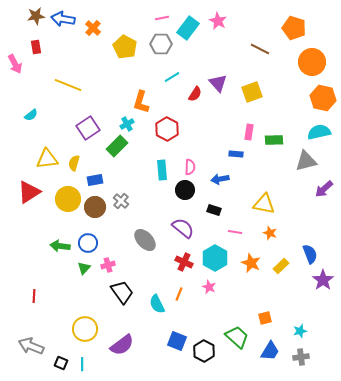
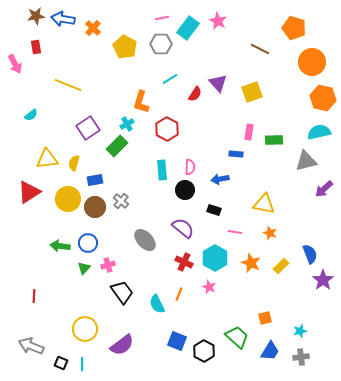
cyan line at (172, 77): moved 2 px left, 2 px down
